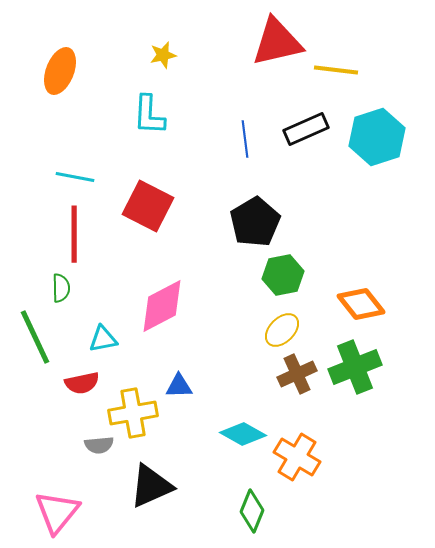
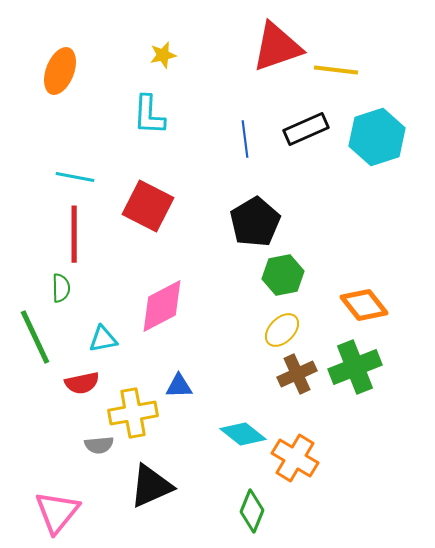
red triangle: moved 5 px down; rotated 6 degrees counterclockwise
orange diamond: moved 3 px right, 1 px down
cyan diamond: rotated 9 degrees clockwise
orange cross: moved 2 px left, 1 px down
